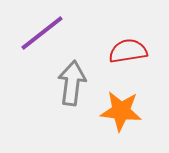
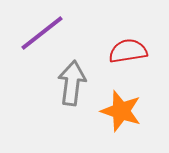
orange star: rotated 12 degrees clockwise
